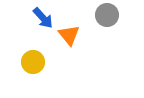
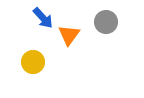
gray circle: moved 1 px left, 7 px down
orange triangle: rotated 15 degrees clockwise
